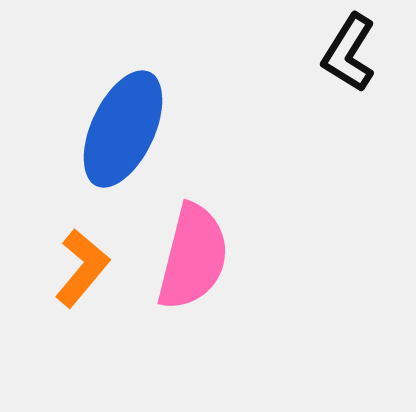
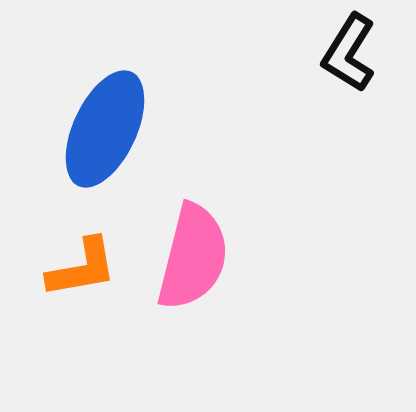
blue ellipse: moved 18 px left
orange L-shape: rotated 40 degrees clockwise
